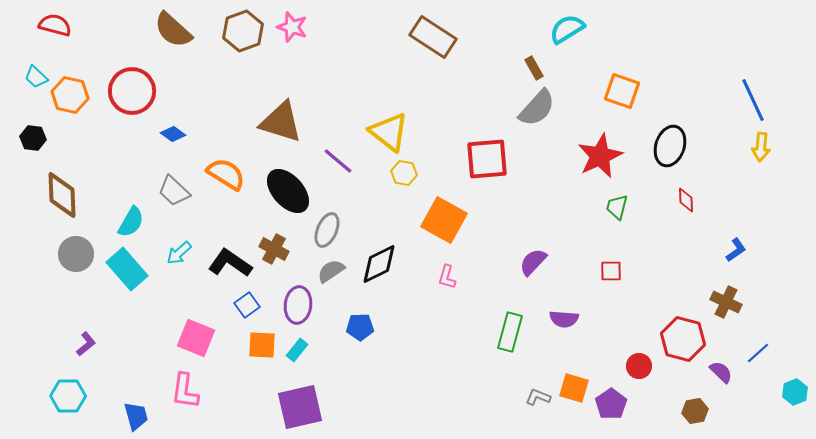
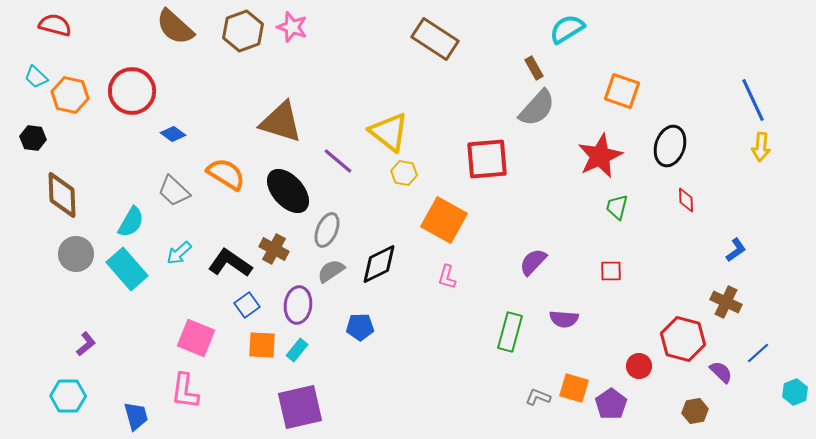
brown semicircle at (173, 30): moved 2 px right, 3 px up
brown rectangle at (433, 37): moved 2 px right, 2 px down
